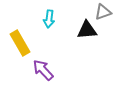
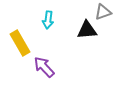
cyan arrow: moved 1 px left, 1 px down
purple arrow: moved 1 px right, 3 px up
